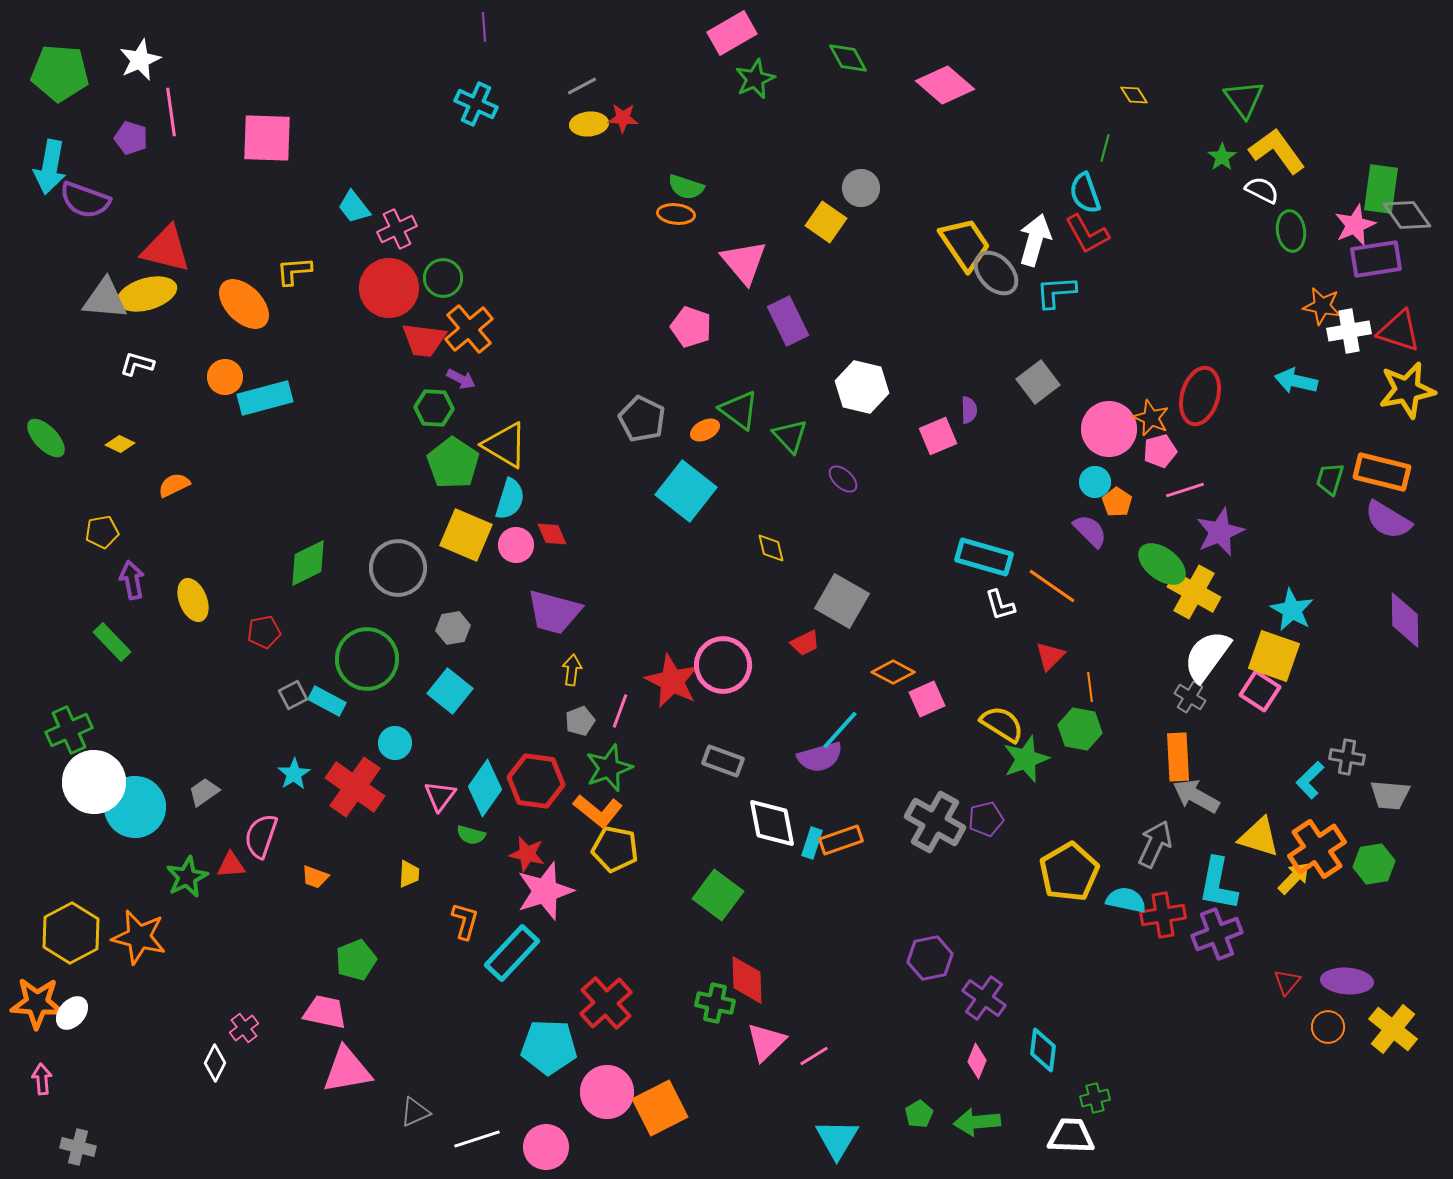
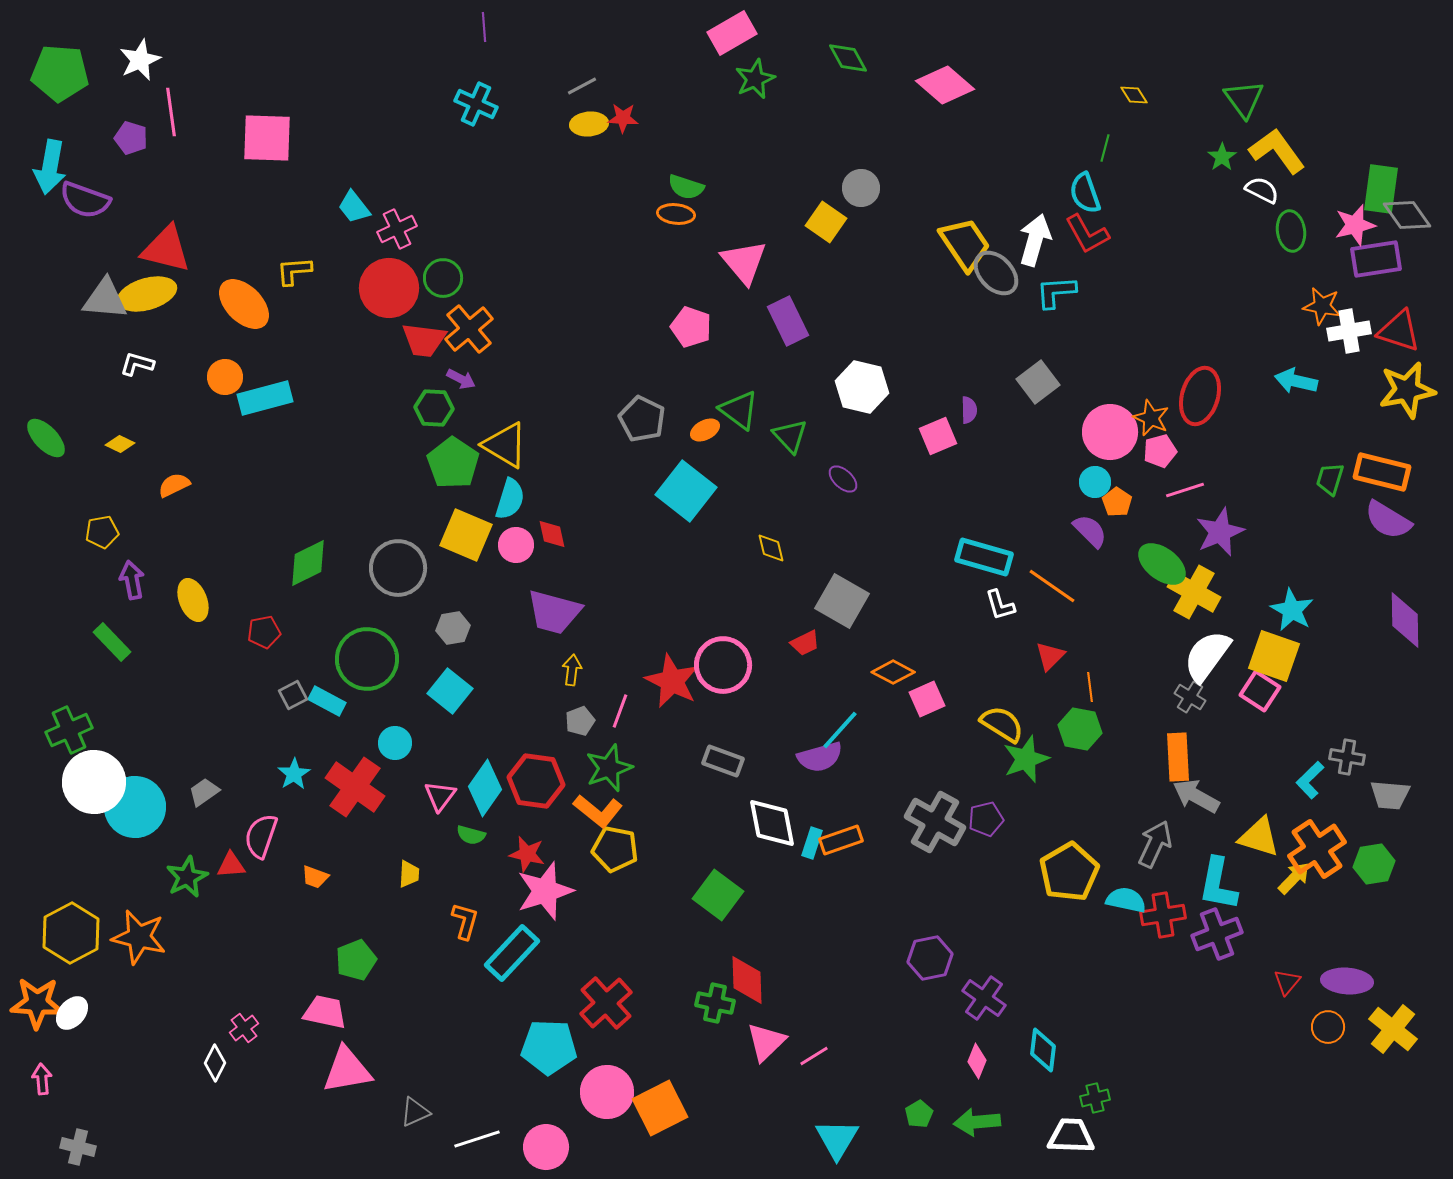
pink star at (1355, 225): rotated 9 degrees clockwise
pink circle at (1109, 429): moved 1 px right, 3 px down
red diamond at (552, 534): rotated 12 degrees clockwise
